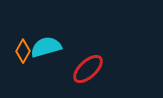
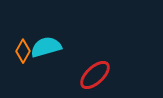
red ellipse: moved 7 px right, 6 px down
